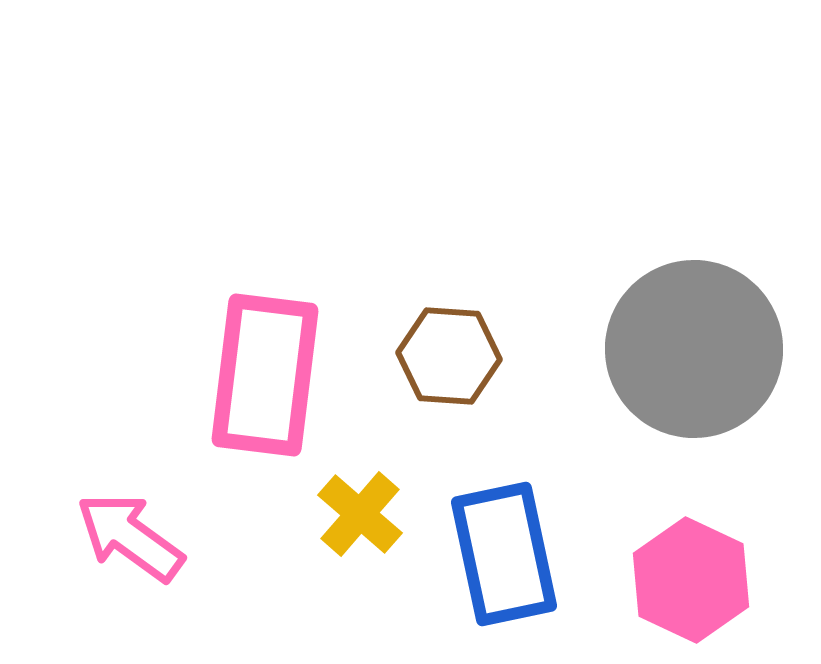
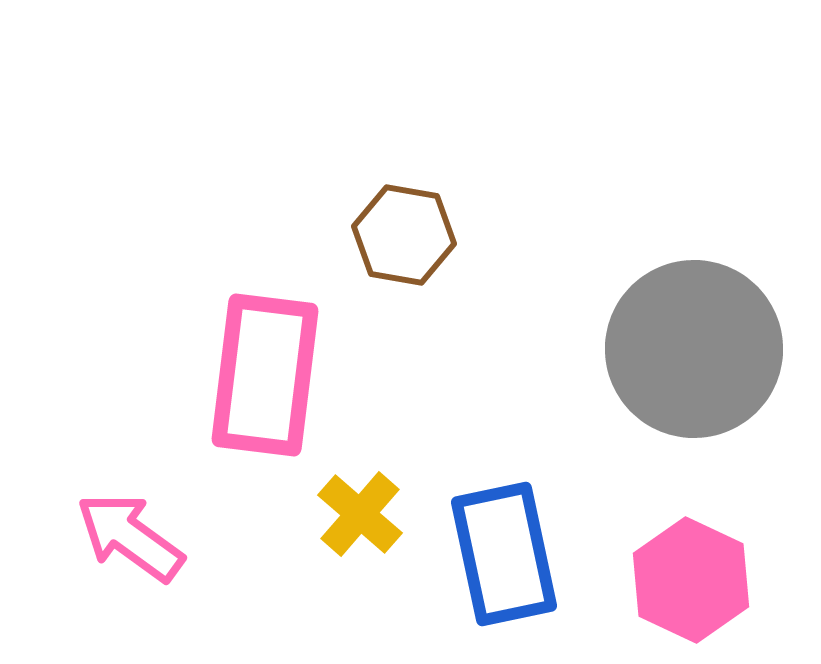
brown hexagon: moved 45 px left, 121 px up; rotated 6 degrees clockwise
